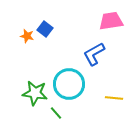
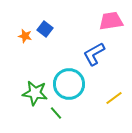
orange star: moved 2 px left
yellow line: rotated 42 degrees counterclockwise
